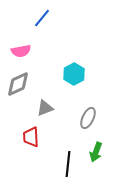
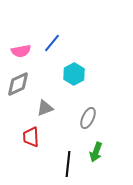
blue line: moved 10 px right, 25 px down
